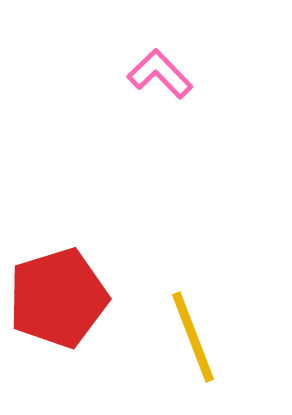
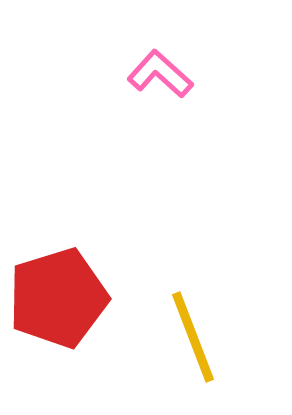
pink L-shape: rotated 4 degrees counterclockwise
